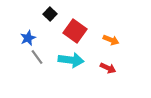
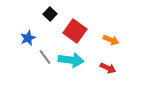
gray line: moved 8 px right
